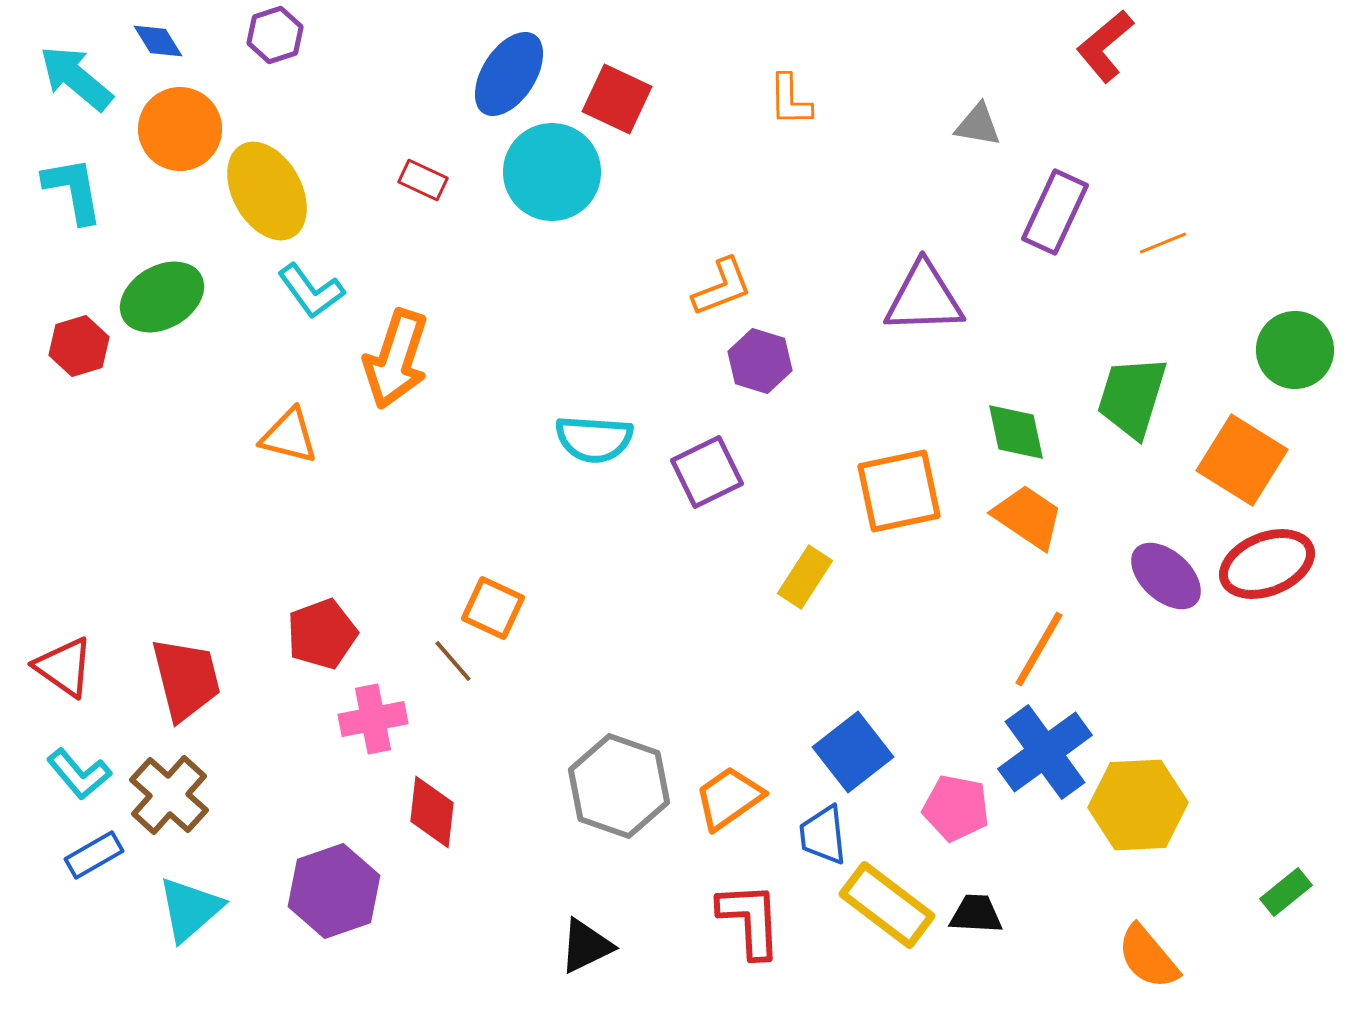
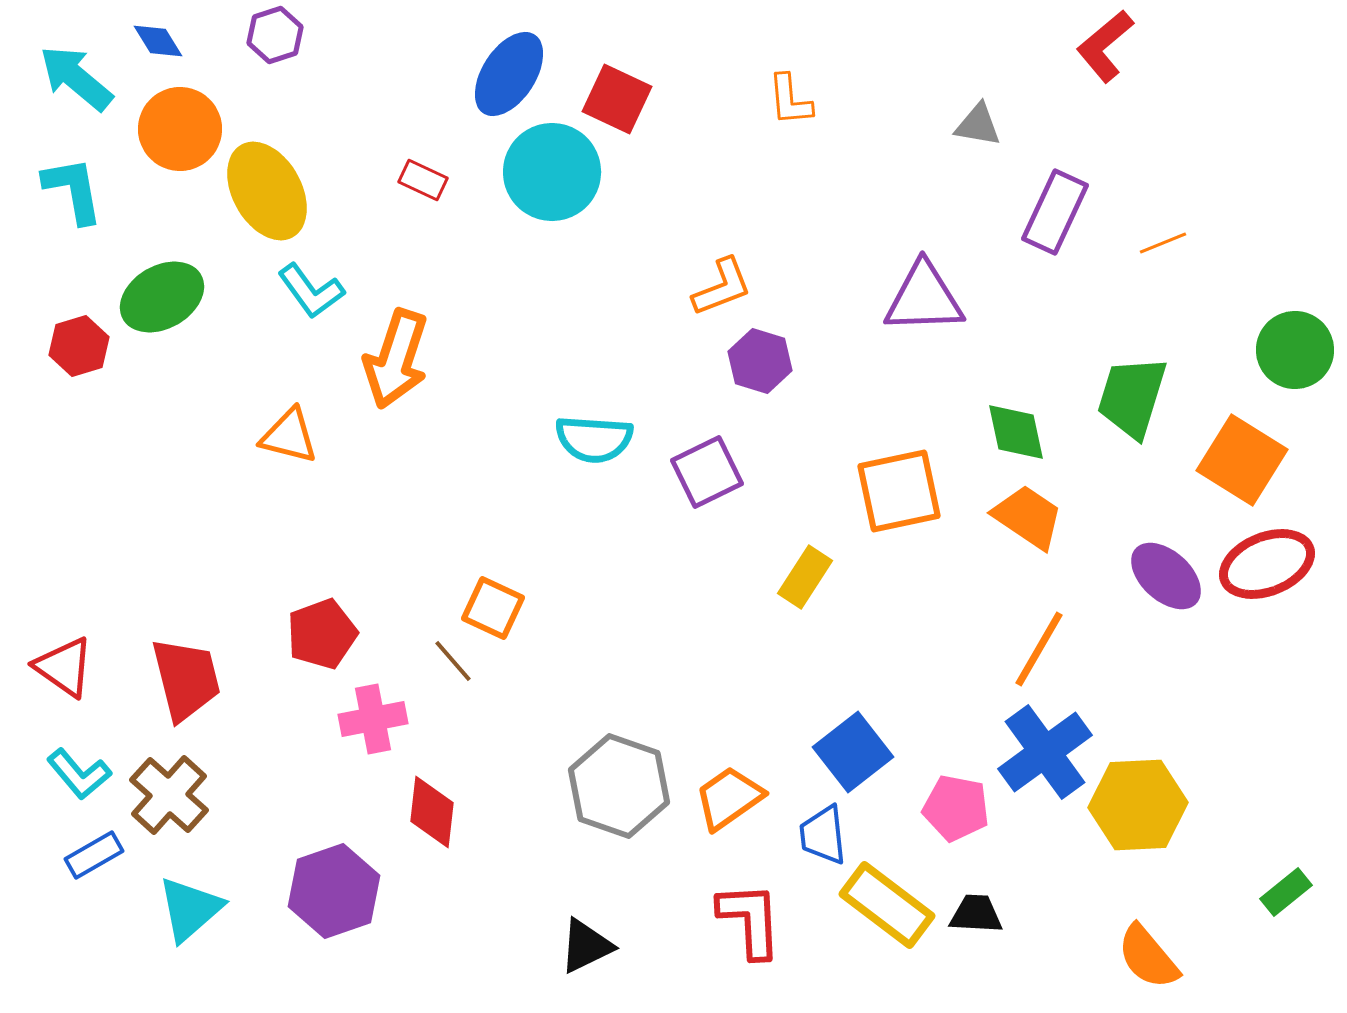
orange L-shape at (790, 100): rotated 4 degrees counterclockwise
